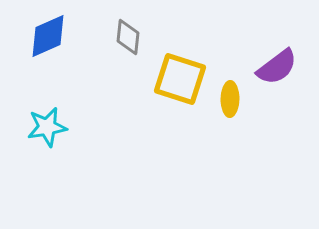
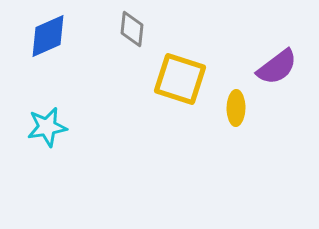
gray diamond: moved 4 px right, 8 px up
yellow ellipse: moved 6 px right, 9 px down
